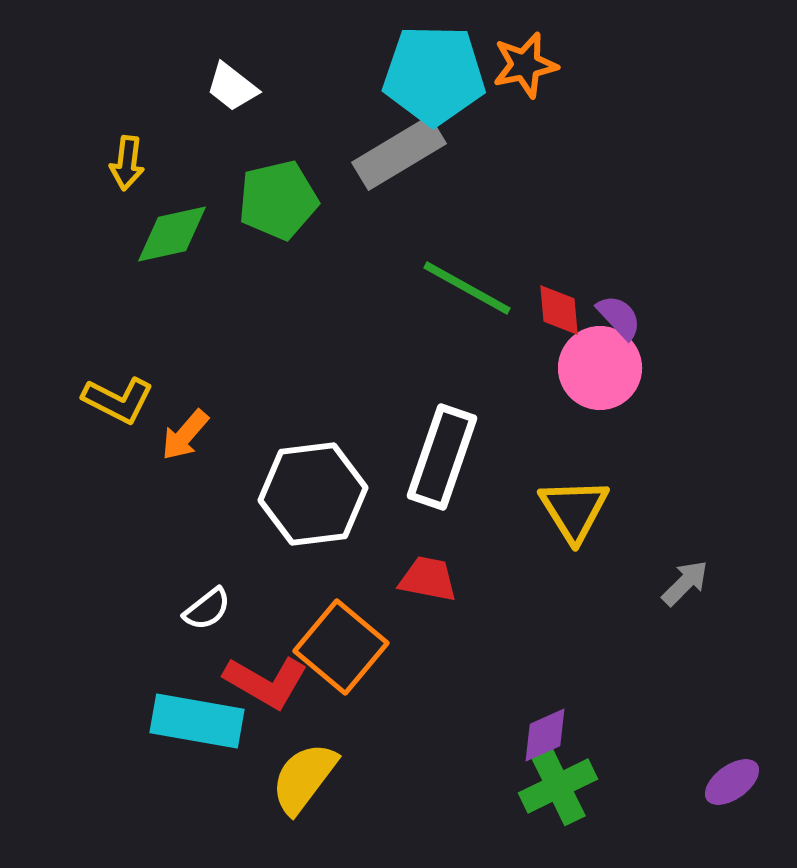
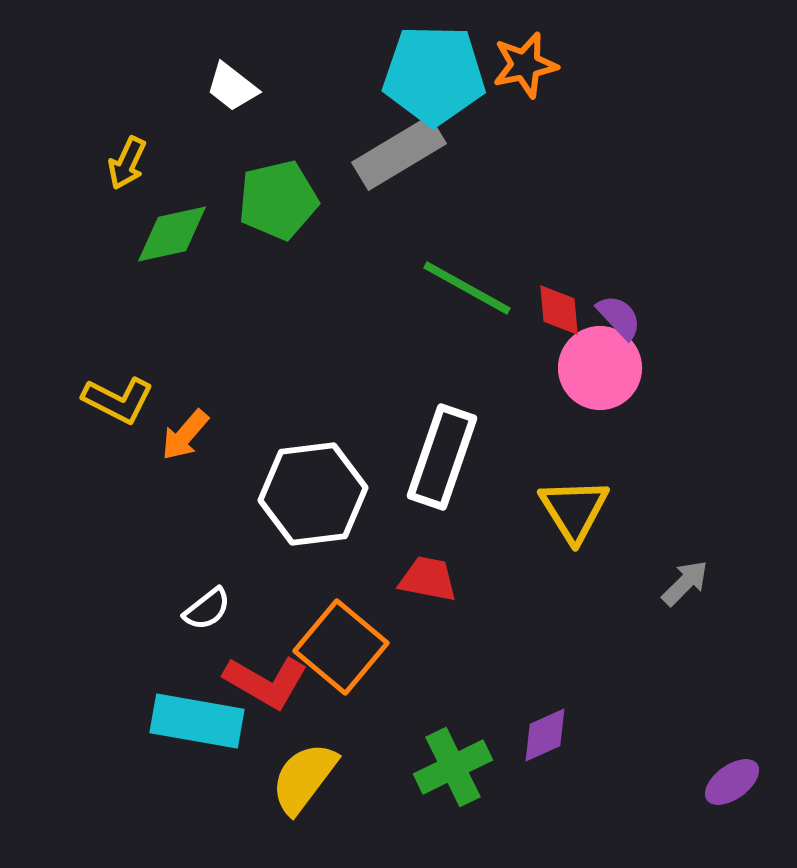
yellow arrow: rotated 18 degrees clockwise
green cross: moved 105 px left, 19 px up
